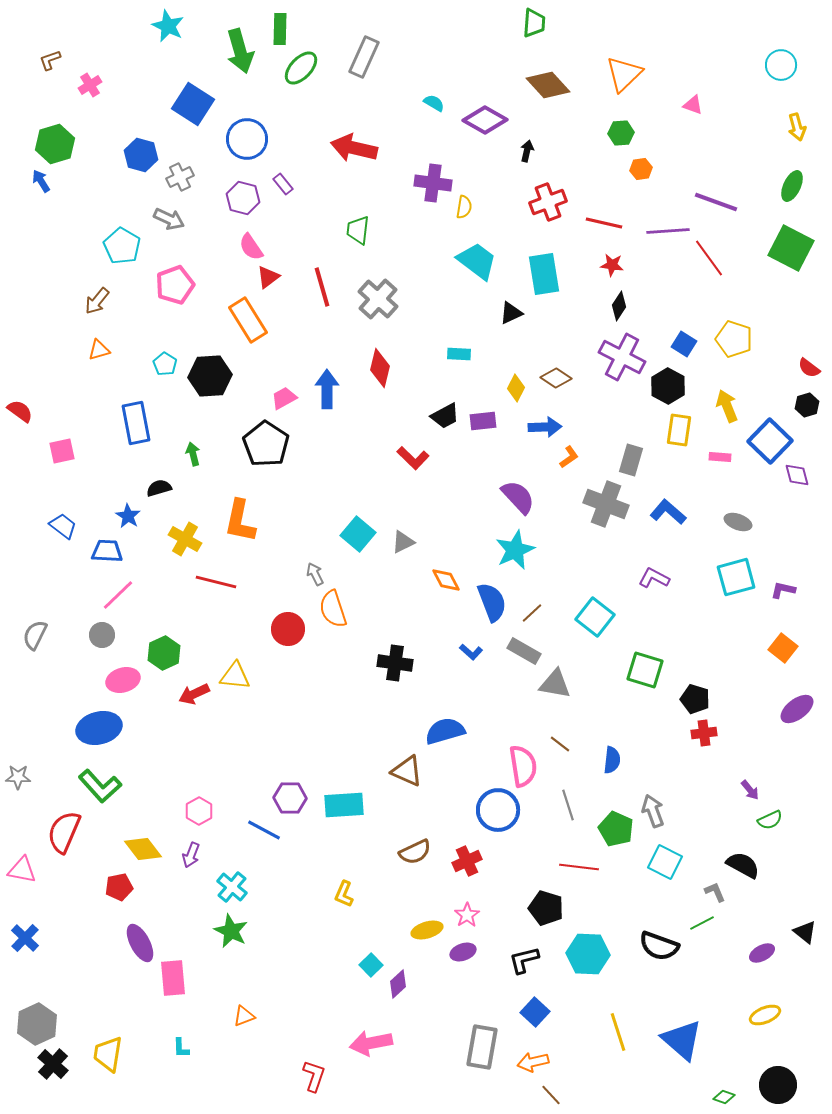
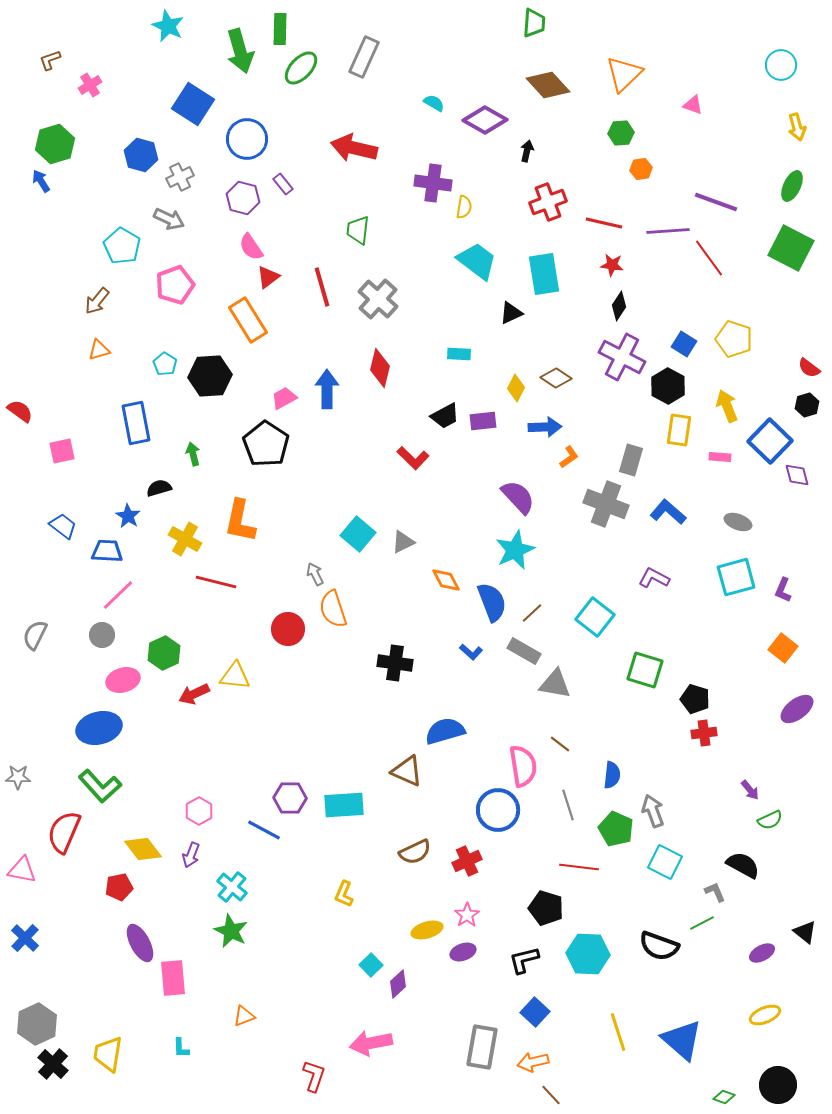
purple L-shape at (783, 590): rotated 80 degrees counterclockwise
blue semicircle at (612, 760): moved 15 px down
